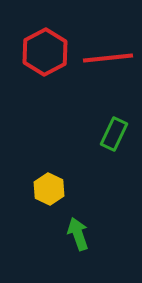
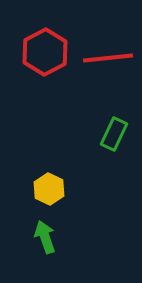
green arrow: moved 33 px left, 3 px down
